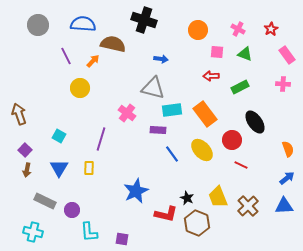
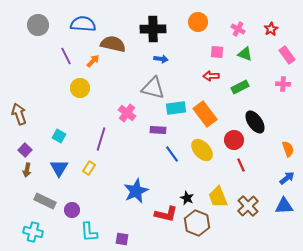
black cross at (144, 20): moved 9 px right, 9 px down; rotated 20 degrees counterclockwise
orange circle at (198, 30): moved 8 px up
cyan rectangle at (172, 110): moved 4 px right, 2 px up
red circle at (232, 140): moved 2 px right
red line at (241, 165): rotated 40 degrees clockwise
yellow rectangle at (89, 168): rotated 32 degrees clockwise
